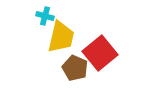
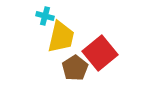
brown pentagon: rotated 15 degrees clockwise
